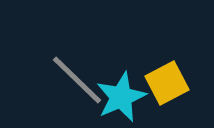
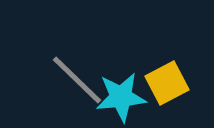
cyan star: rotated 18 degrees clockwise
